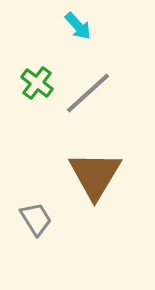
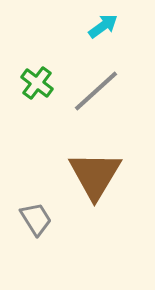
cyan arrow: moved 25 px right; rotated 84 degrees counterclockwise
gray line: moved 8 px right, 2 px up
